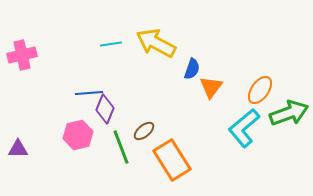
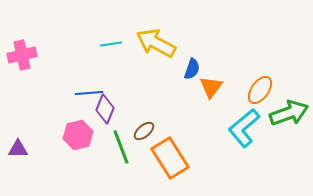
orange rectangle: moved 2 px left, 2 px up
